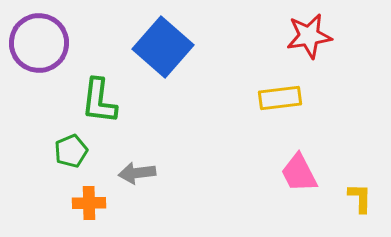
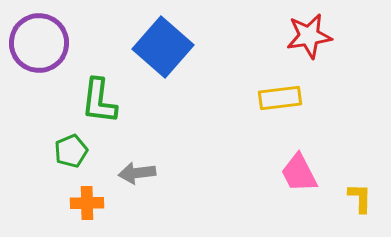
orange cross: moved 2 px left
